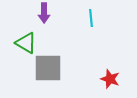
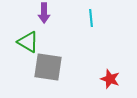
green triangle: moved 2 px right, 1 px up
gray square: moved 1 px up; rotated 8 degrees clockwise
